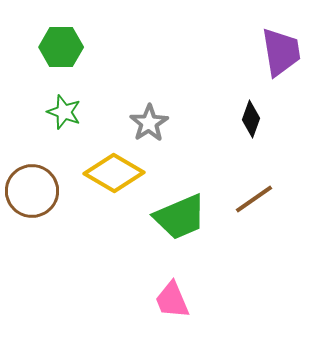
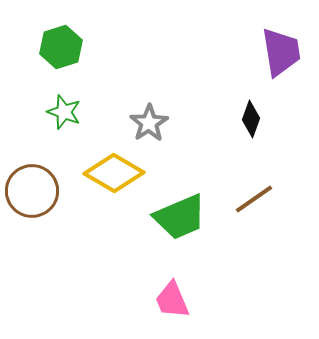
green hexagon: rotated 18 degrees counterclockwise
